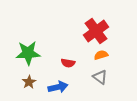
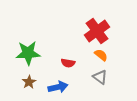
red cross: moved 1 px right
orange semicircle: rotated 56 degrees clockwise
